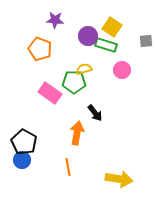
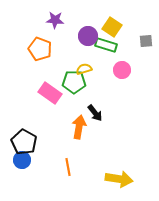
orange arrow: moved 2 px right, 6 px up
